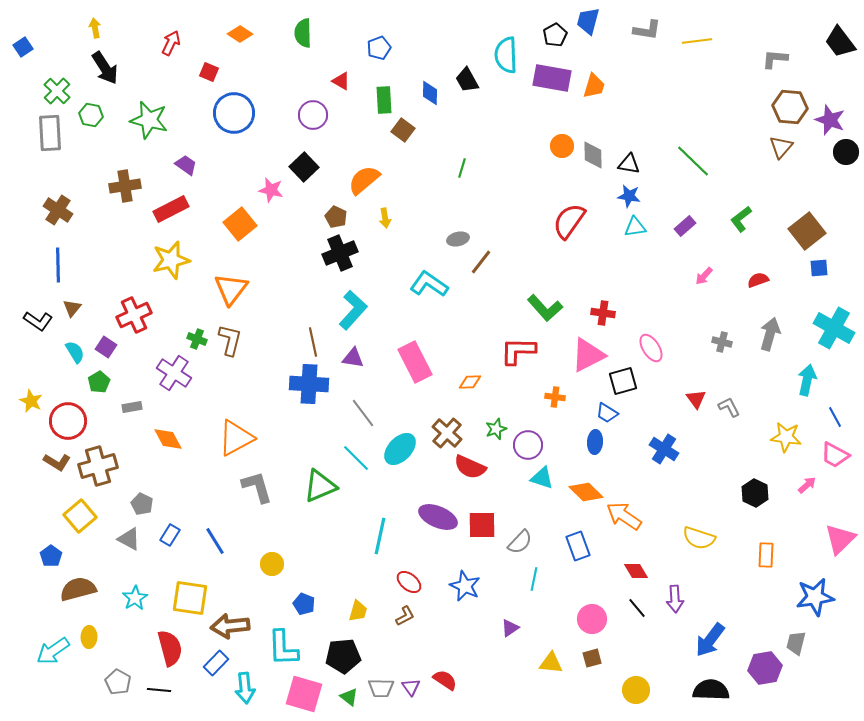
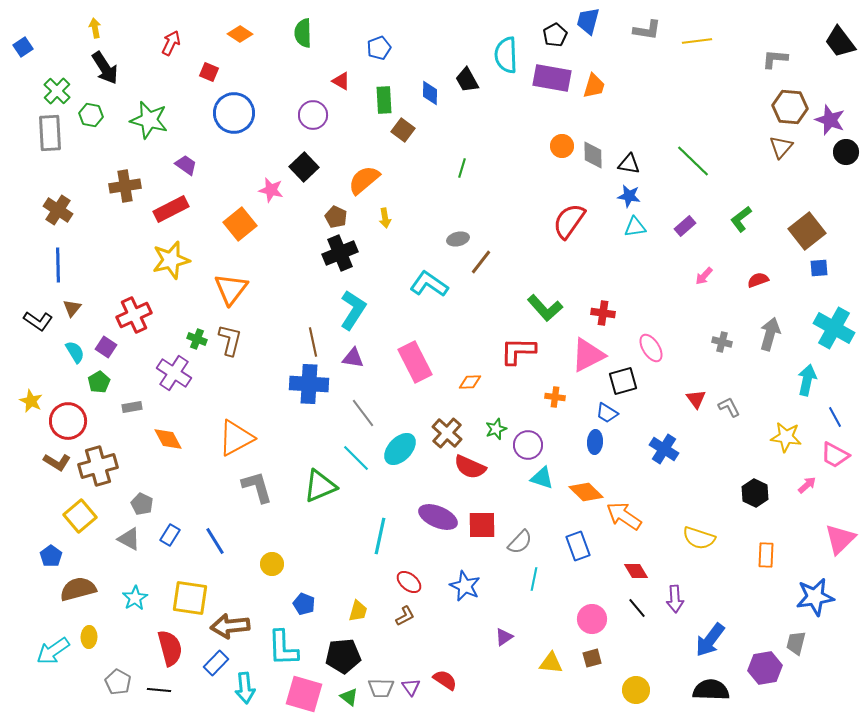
cyan L-shape at (353, 310): rotated 9 degrees counterclockwise
purple triangle at (510, 628): moved 6 px left, 9 px down
